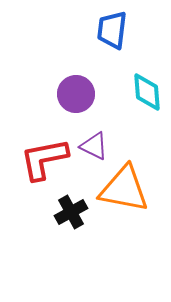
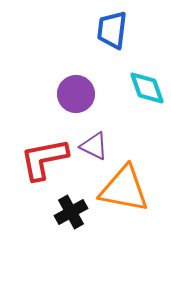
cyan diamond: moved 4 px up; rotated 15 degrees counterclockwise
